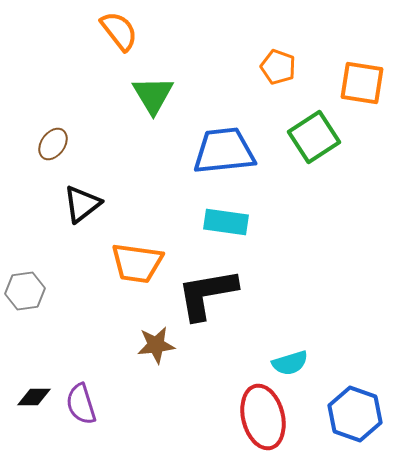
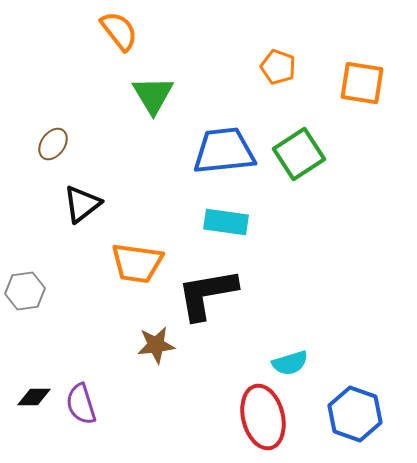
green square: moved 15 px left, 17 px down
